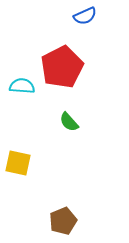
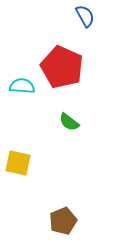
blue semicircle: rotated 95 degrees counterclockwise
red pentagon: rotated 21 degrees counterclockwise
green semicircle: rotated 10 degrees counterclockwise
